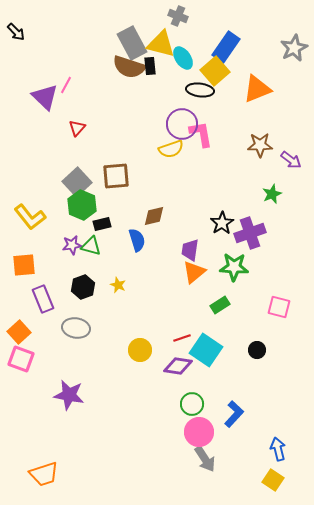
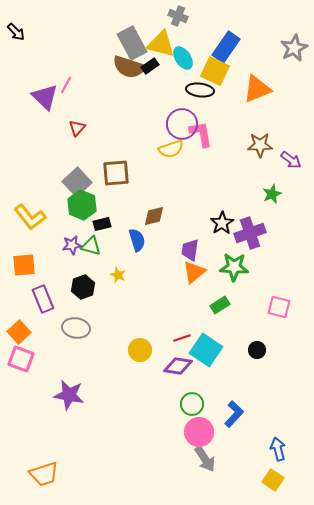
black rectangle at (150, 66): rotated 60 degrees clockwise
yellow square at (215, 71): rotated 24 degrees counterclockwise
brown square at (116, 176): moved 3 px up
yellow star at (118, 285): moved 10 px up
